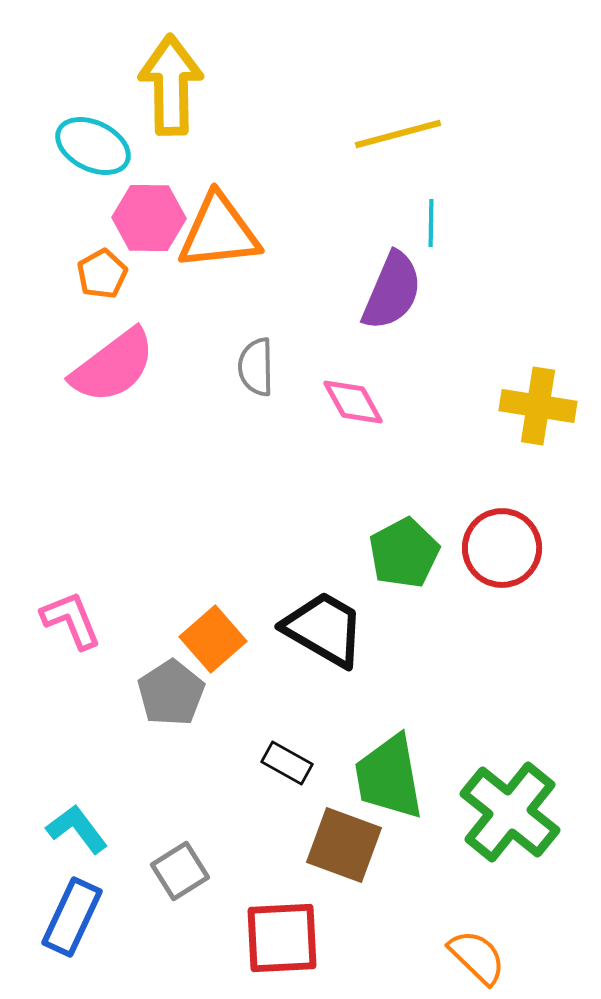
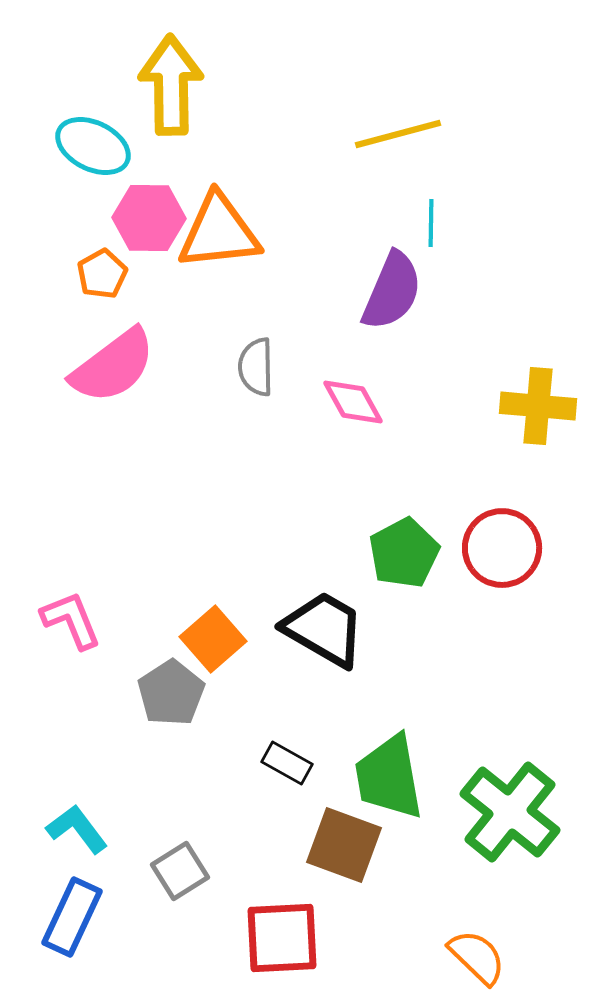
yellow cross: rotated 4 degrees counterclockwise
